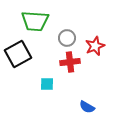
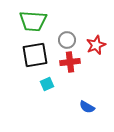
green trapezoid: moved 2 px left
gray circle: moved 2 px down
red star: moved 1 px right, 1 px up
black square: moved 17 px right, 1 px down; rotated 20 degrees clockwise
cyan square: rotated 24 degrees counterclockwise
